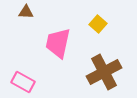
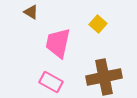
brown triangle: moved 5 px right; rotated 28 degrees clockwise
brown cross: moved 5 px down; rotated 16 degrees clockwise
pink rectangle: moved 28 px right
